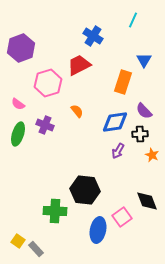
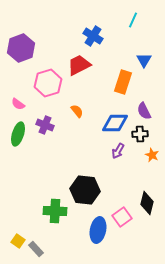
purple semicircle: rotated 18 degrees clockwise
blue diamond: moved 1 px down; rotated 8 degrees clockwise
black diamond: moved 2 px down; rotated 35 degrees clockwise
